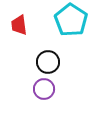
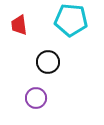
cyan pentagon: rotated 28 degrees counterclockwise
purple circle: moved 8 px left, 9 px down
